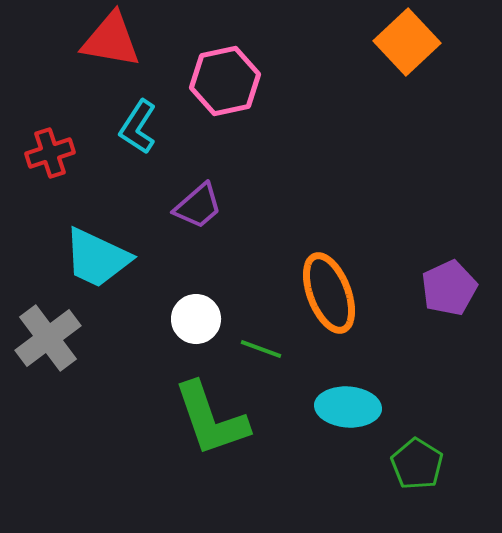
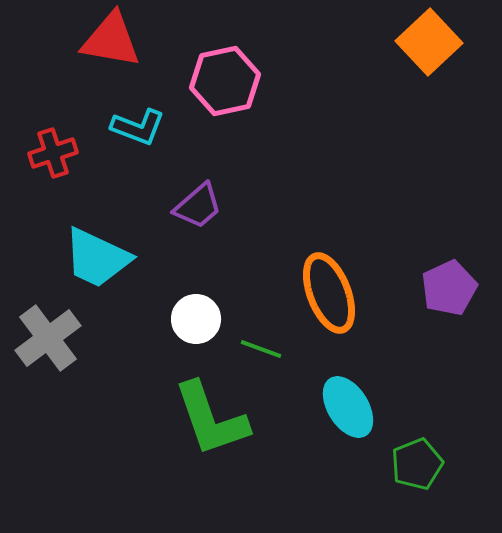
orange square: moved 22 px right
cyan L-shape: rotated 102 degrees counterclockwise
red cross: moved 3 px right
cyan ellipse: rotated 54 degrees clockwise
green pentagon: rotated 18 degrees clockwise
